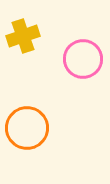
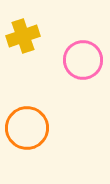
pink circle: moved 1 px down
